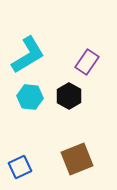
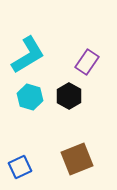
cyan hexagon: rotated 10 degrees clockwise
